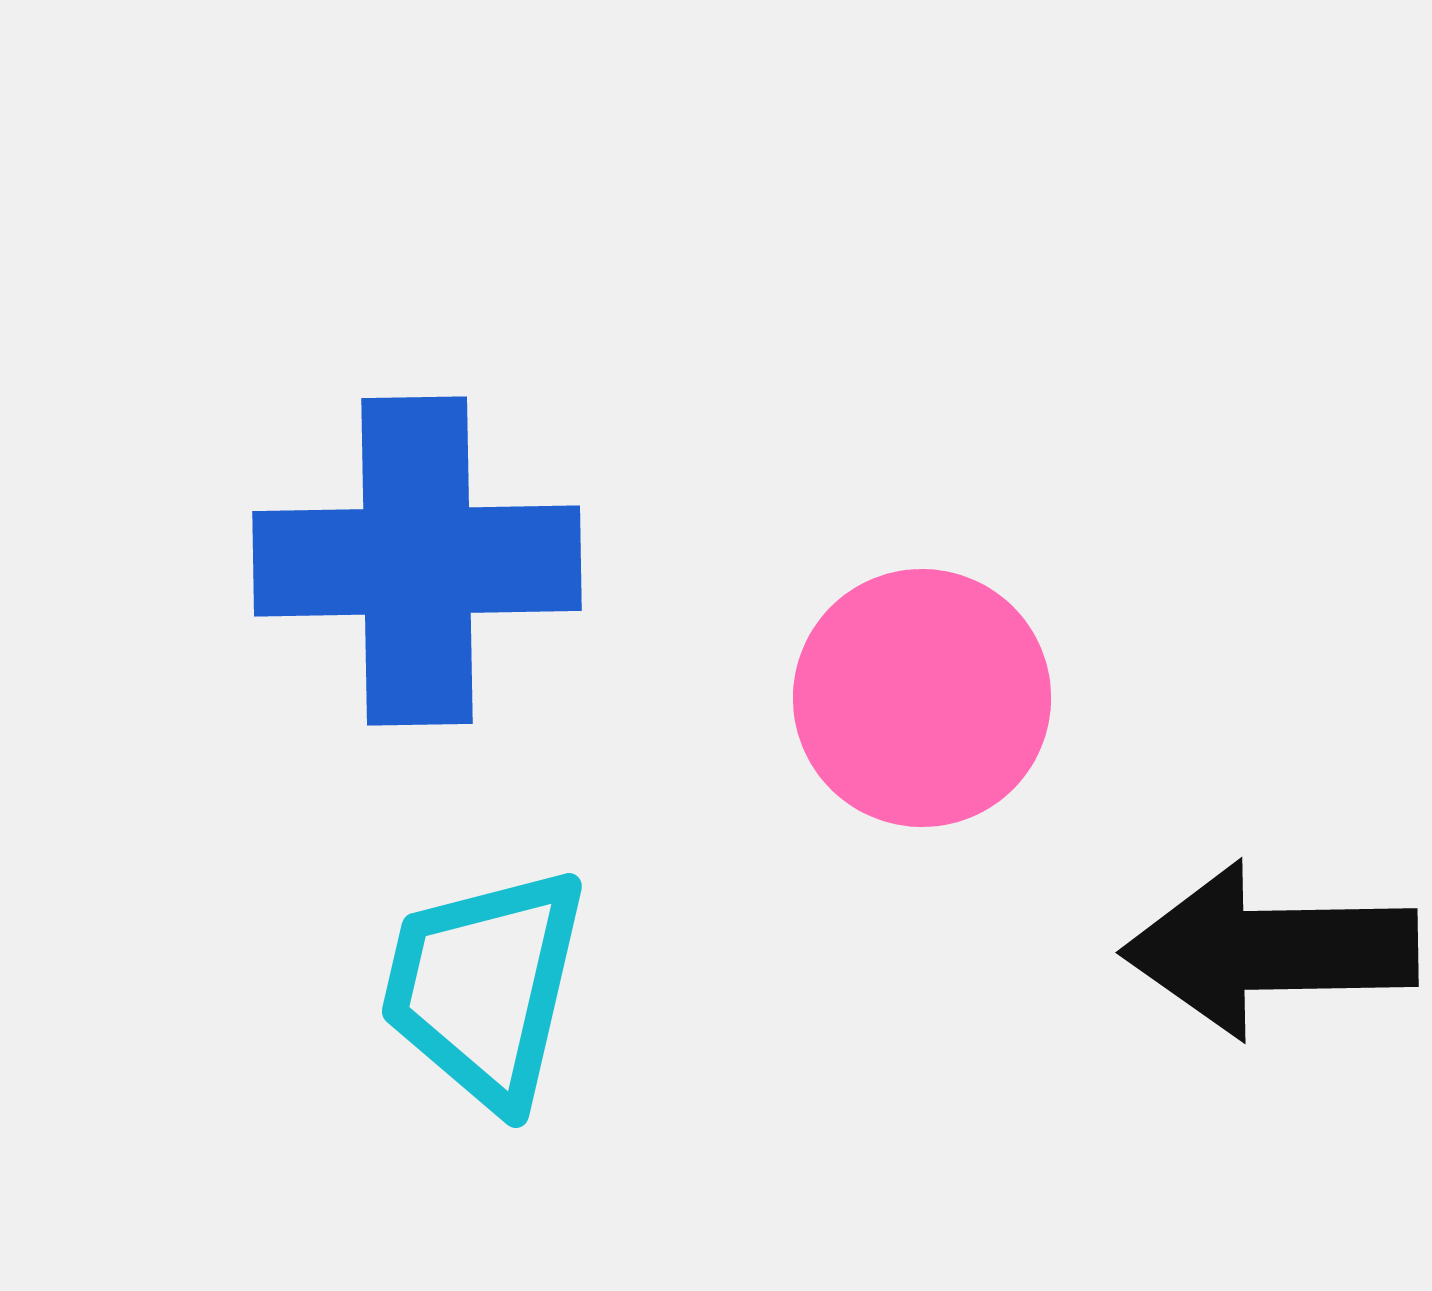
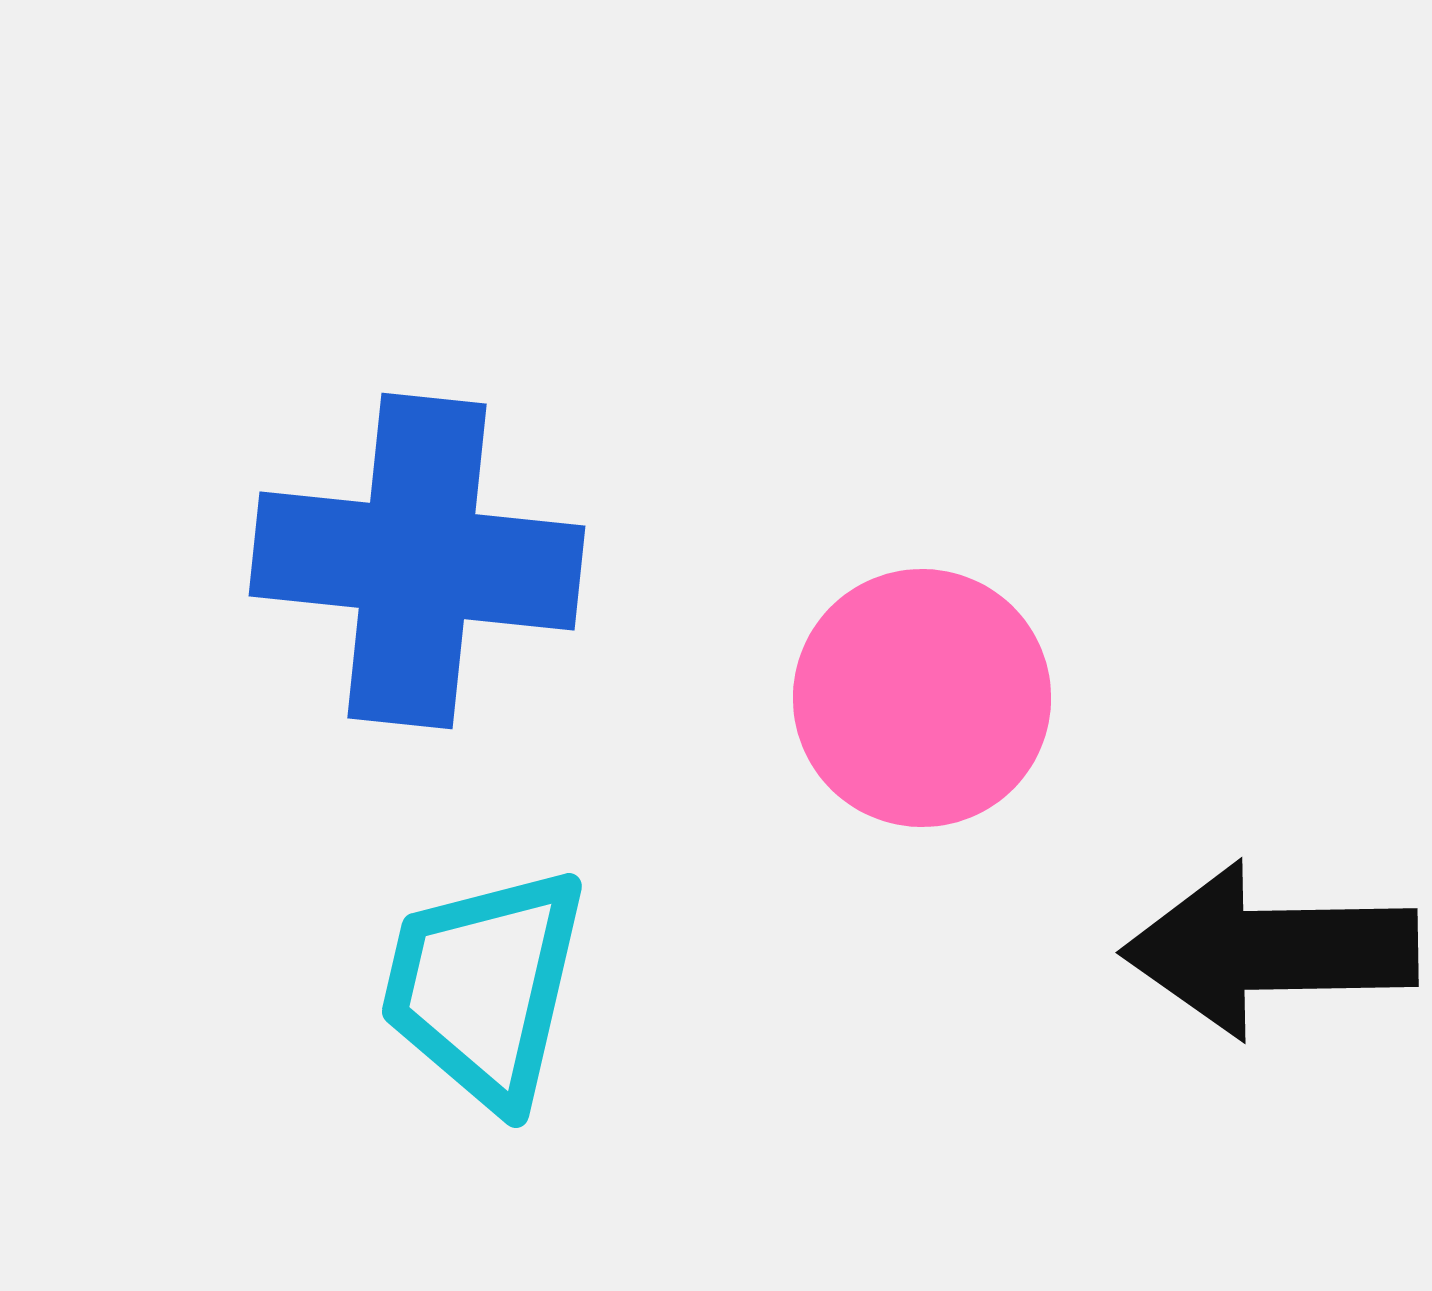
blue cross: rotated 7 degrees clockwise
